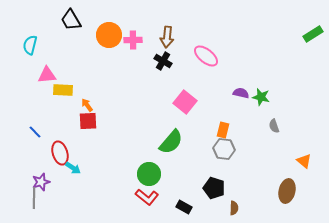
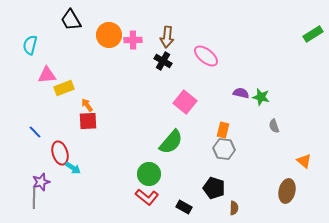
yellow rectangle: moved 1 px right, 2 px up; rotated 24 degrees counterclockwise
